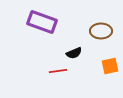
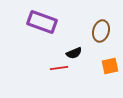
brown ellipse: rotated 75 degrees counterclockwise
red line: moved 1 px right, 3 px up
